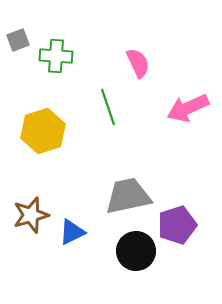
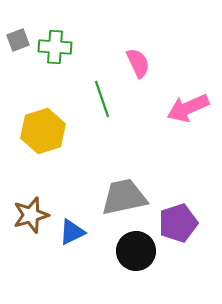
green cross: moved 1 px left, 9 px up
green line: moved 6 px left, 8 px up
gray trapezoid: moved 4 px left, 1 px down
purple pentagon: moved 1 px right, 2 px up
